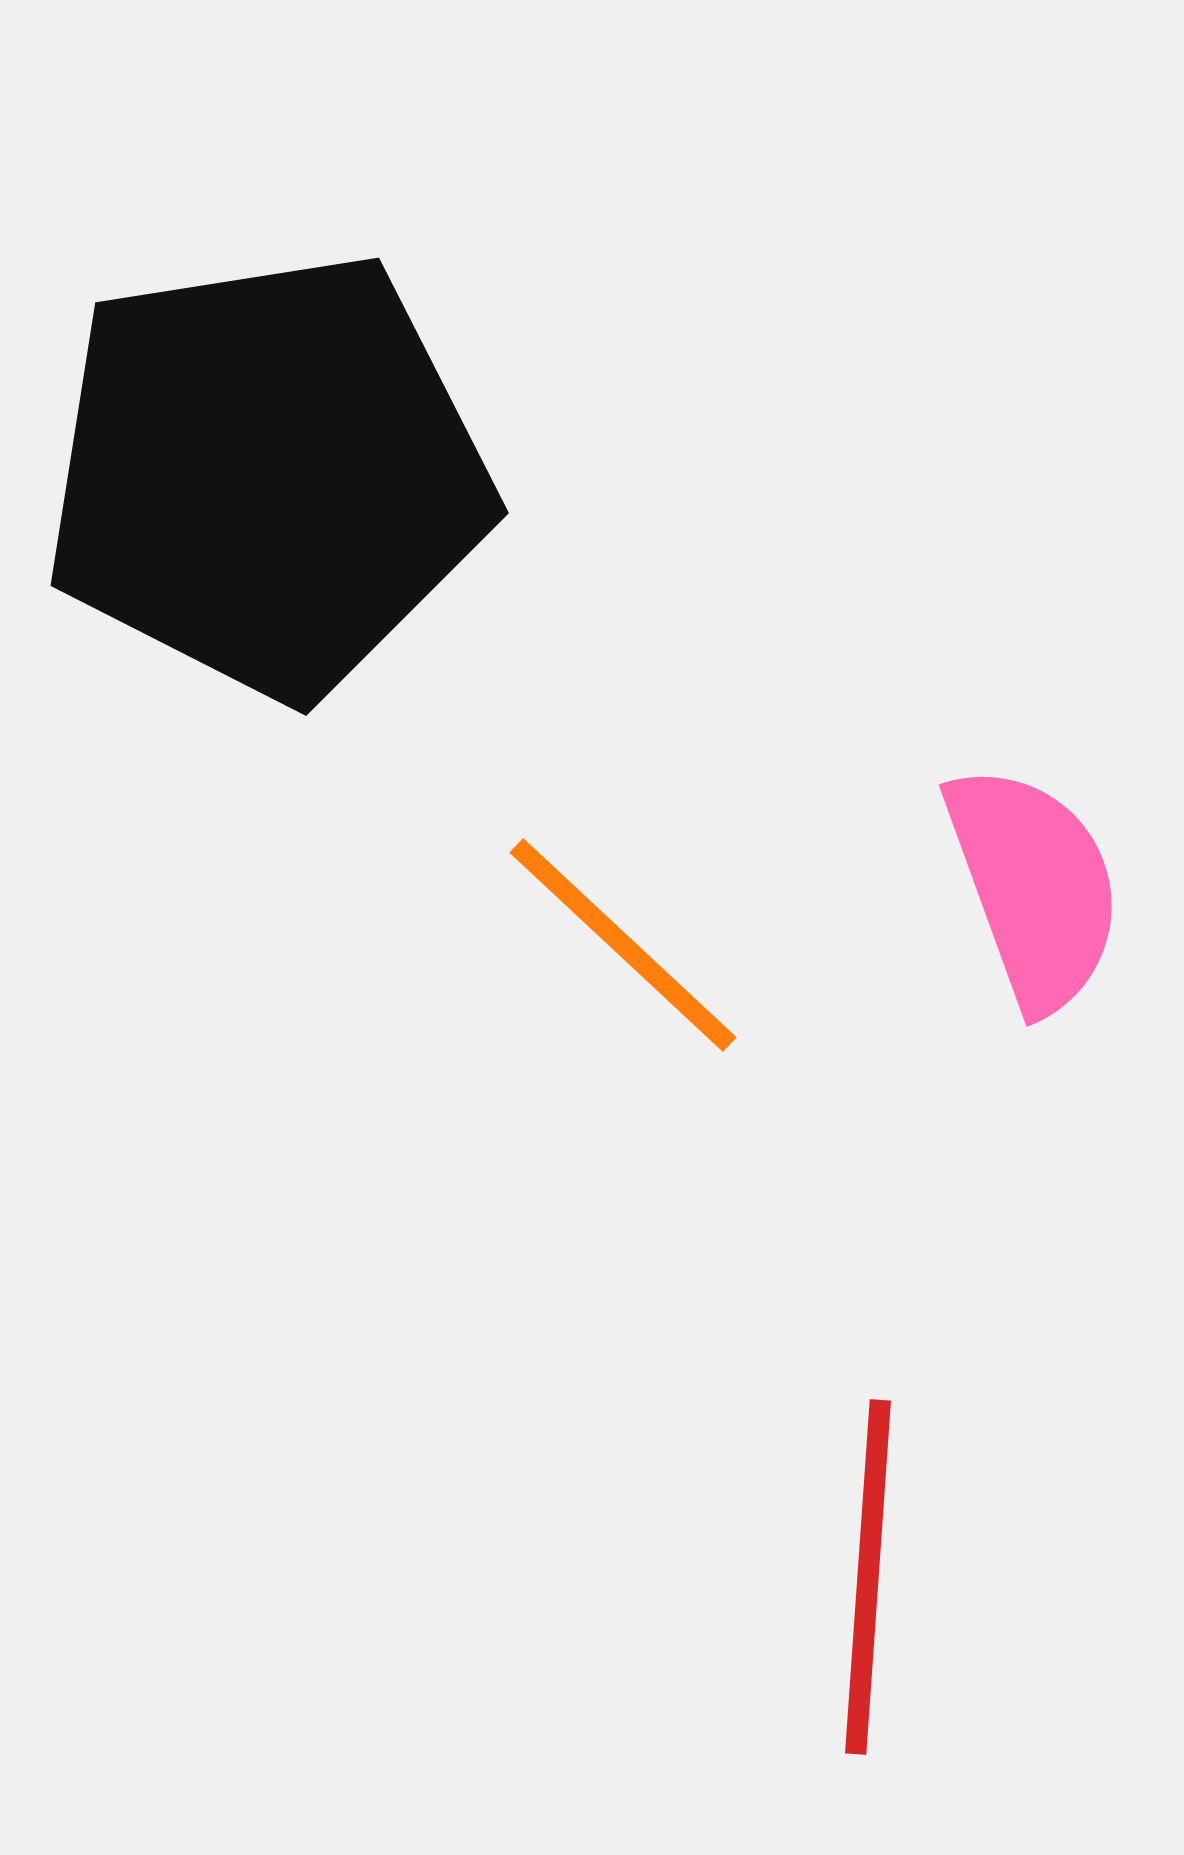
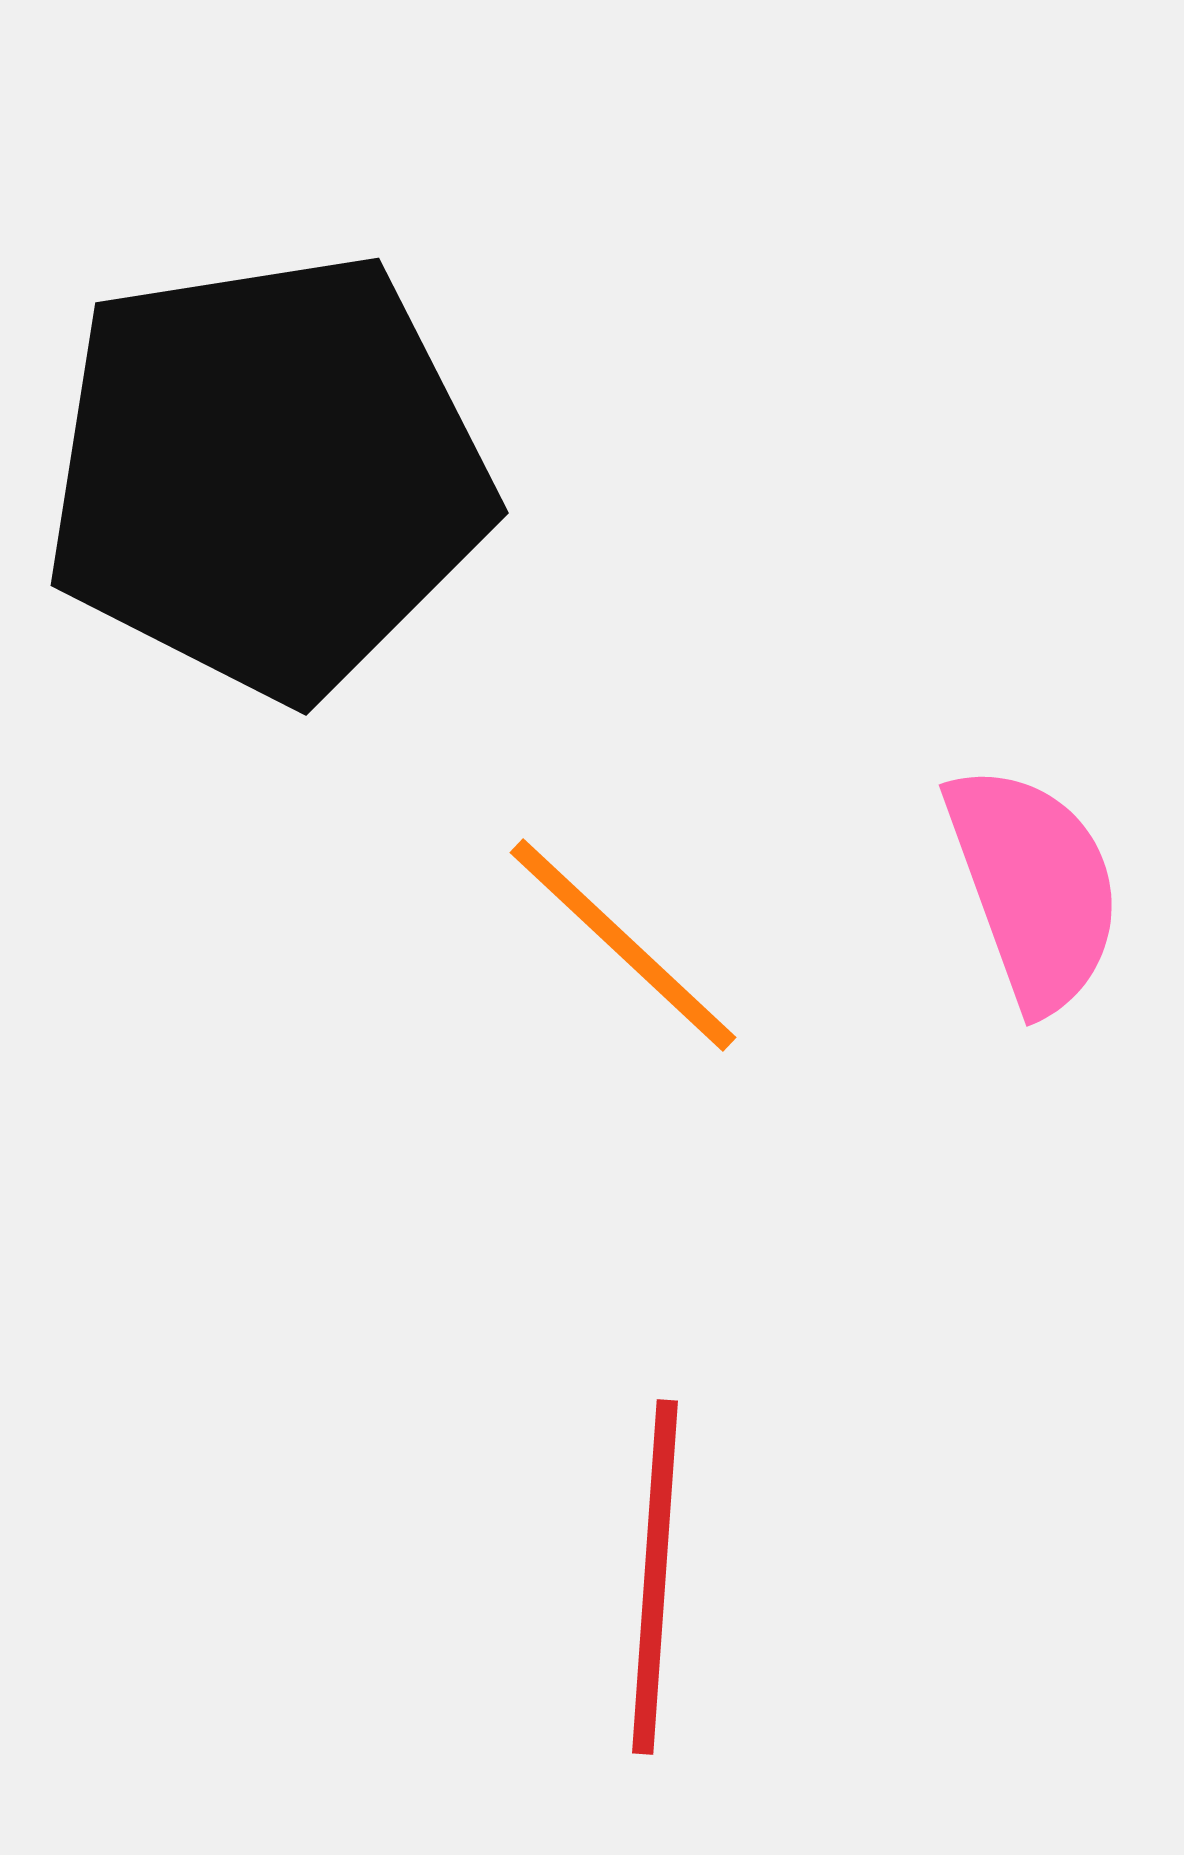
red line: moved 213 px left
